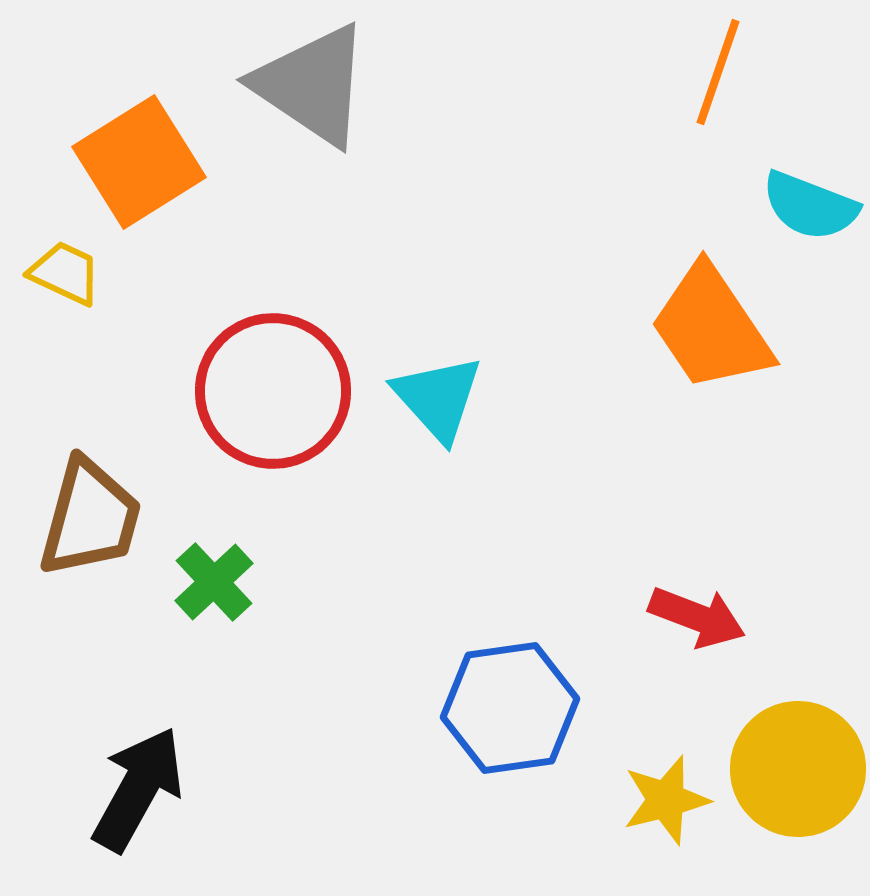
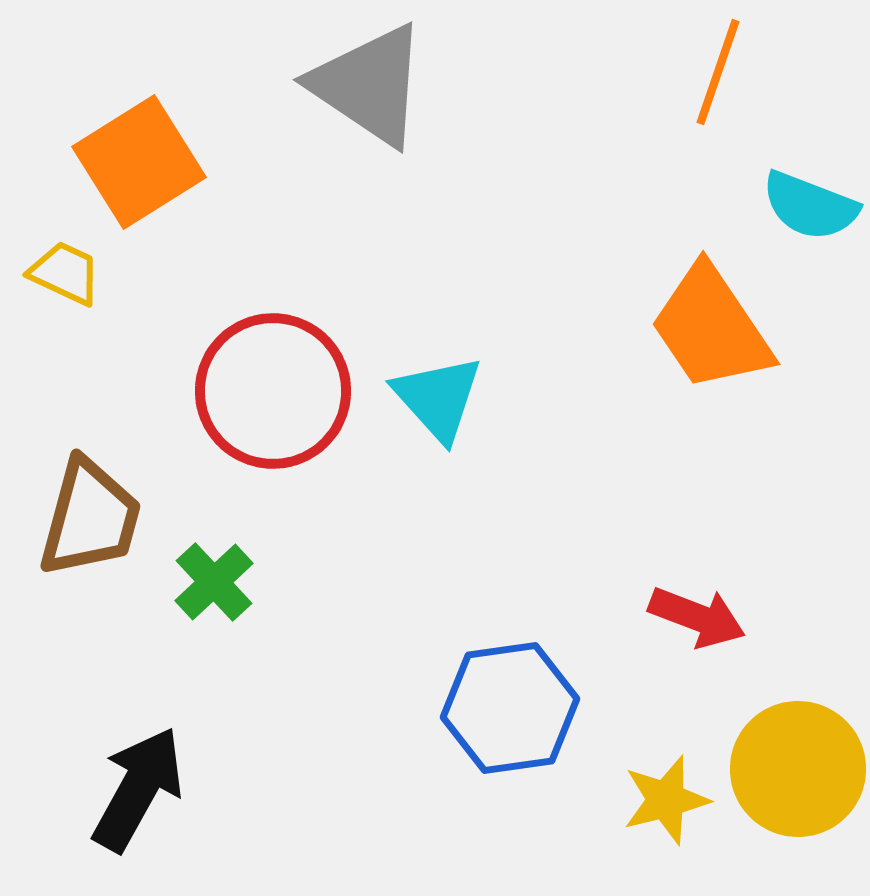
gray triangle: moved 57 px right
